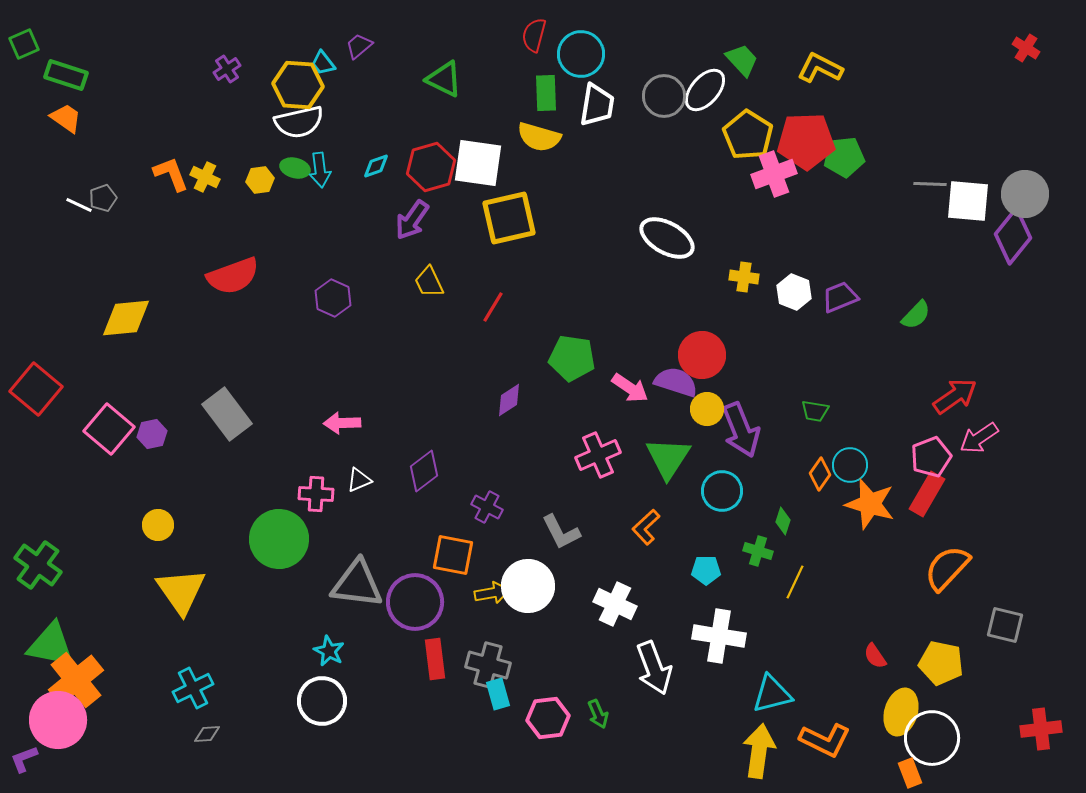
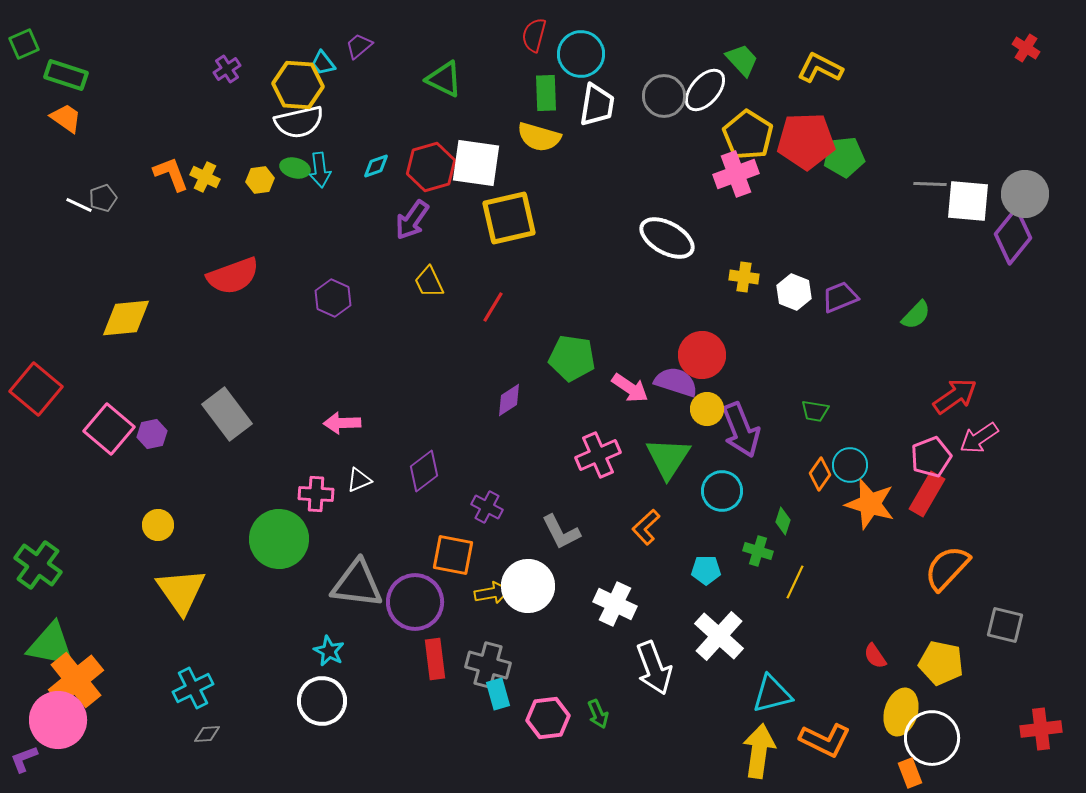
white square at (478, 163): moved 2 px left
pink cross at (774, 174): moved 38 px left
white cross at (719, 636): rotated 33 degrees clockwise
